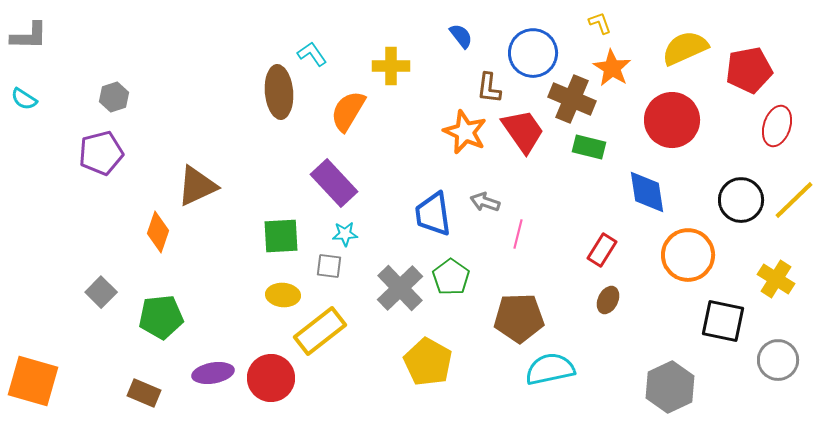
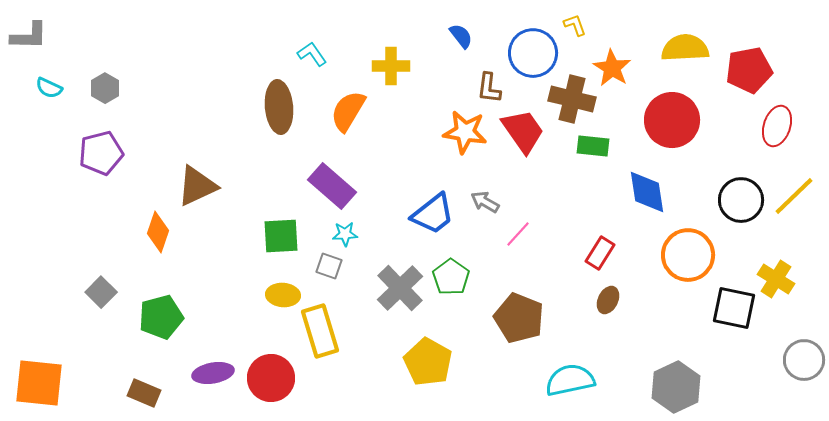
yellow L-shape at (600, 23): moved 25 px left, 2 px down
yellow semicircle at (685, 48): rotated 21 degrees clockwise
brown ellipse at (279, 92): moved 15 px down
gray hexagon at (114, 97): moved 9 px left, 9 px up; rotated 12 degrees counterclockwise
cyan semicircle at (24, 99): moved 25 px right, 11 px up; rotated 8 degrees counterclockwise
brown cross at (572, 99): rotated 9 degrees counterclockwise
orange star at (465, 132): rotated 15 degrees counterclockwise
green rectangle at (589, 147): moved 4 px right, 1 px up; rotated 8 degrees counterclockwise
purple rectangle at (334, 183): moved 2 px left, 3 px down; rotated 6 degrees counterclockwise
yellow line at (794, 200): moved 4 px up
gray arrow at (485, 202): rotated 12 degrees clockwise
blue trapezoid at (433, 214): rotated 120 degrees counterclockwise
pink line at (518, 234): rotated 28 degrees clockwise
red rectangle at (602, 250): moved 2 px left, 3 px down
gray square at (329, 266): rotated 12 degrees clockwise
green pentagon at (161, 317): rotated 9 degrees counterclockwise
brown pentagon at (519, 318): rotated 24 degrees clockwise
black square at (723, 321): moved 11 px right, 13 px up
yellow rectangle at (320, 331): rotated 69 degrees counterclockwise
gray circle at (778, 360): moved 26 px right
cyan semicircle at (550, 369): moved 20 px right, 11 px down
orange square at (33, 381): moved 6 px right, 2 px down; rotated 10 degrees counterclockwise
gray hexagon at (670, 387): moved 6 px right
